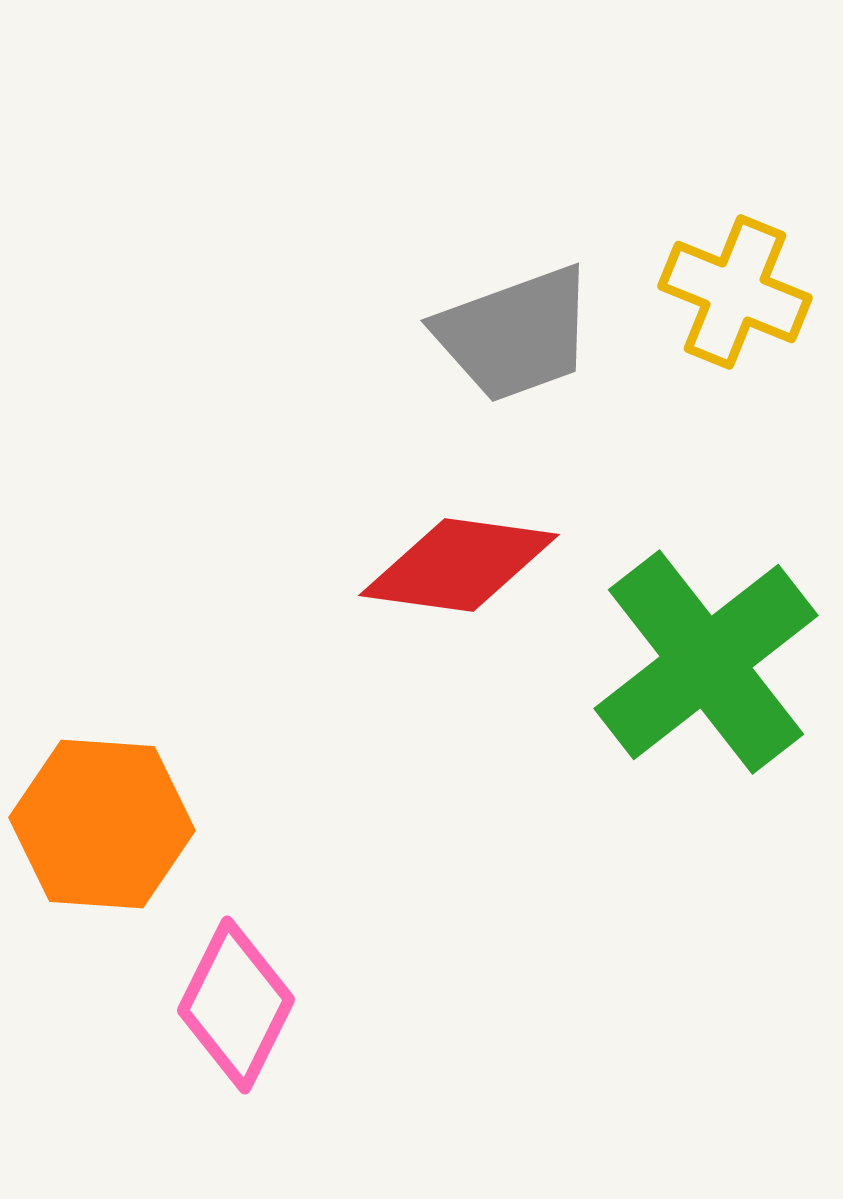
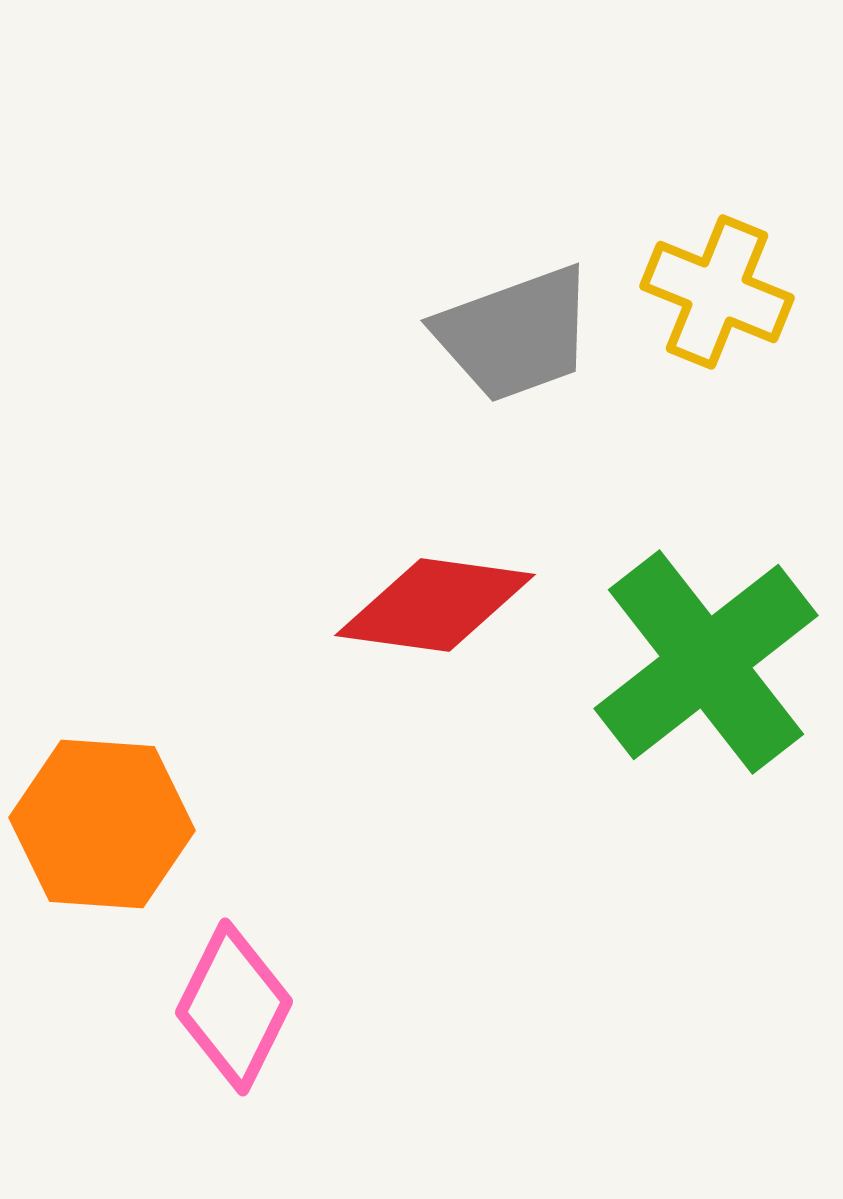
yellow cross: moved 18 px left
red diamond: moved 24 px left, 40 px down
pink diamond: moved 2 px left, 2 px down
